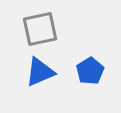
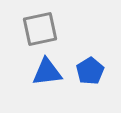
blue triangle: moved 7 px right; rotated 16 degrees clockwise
